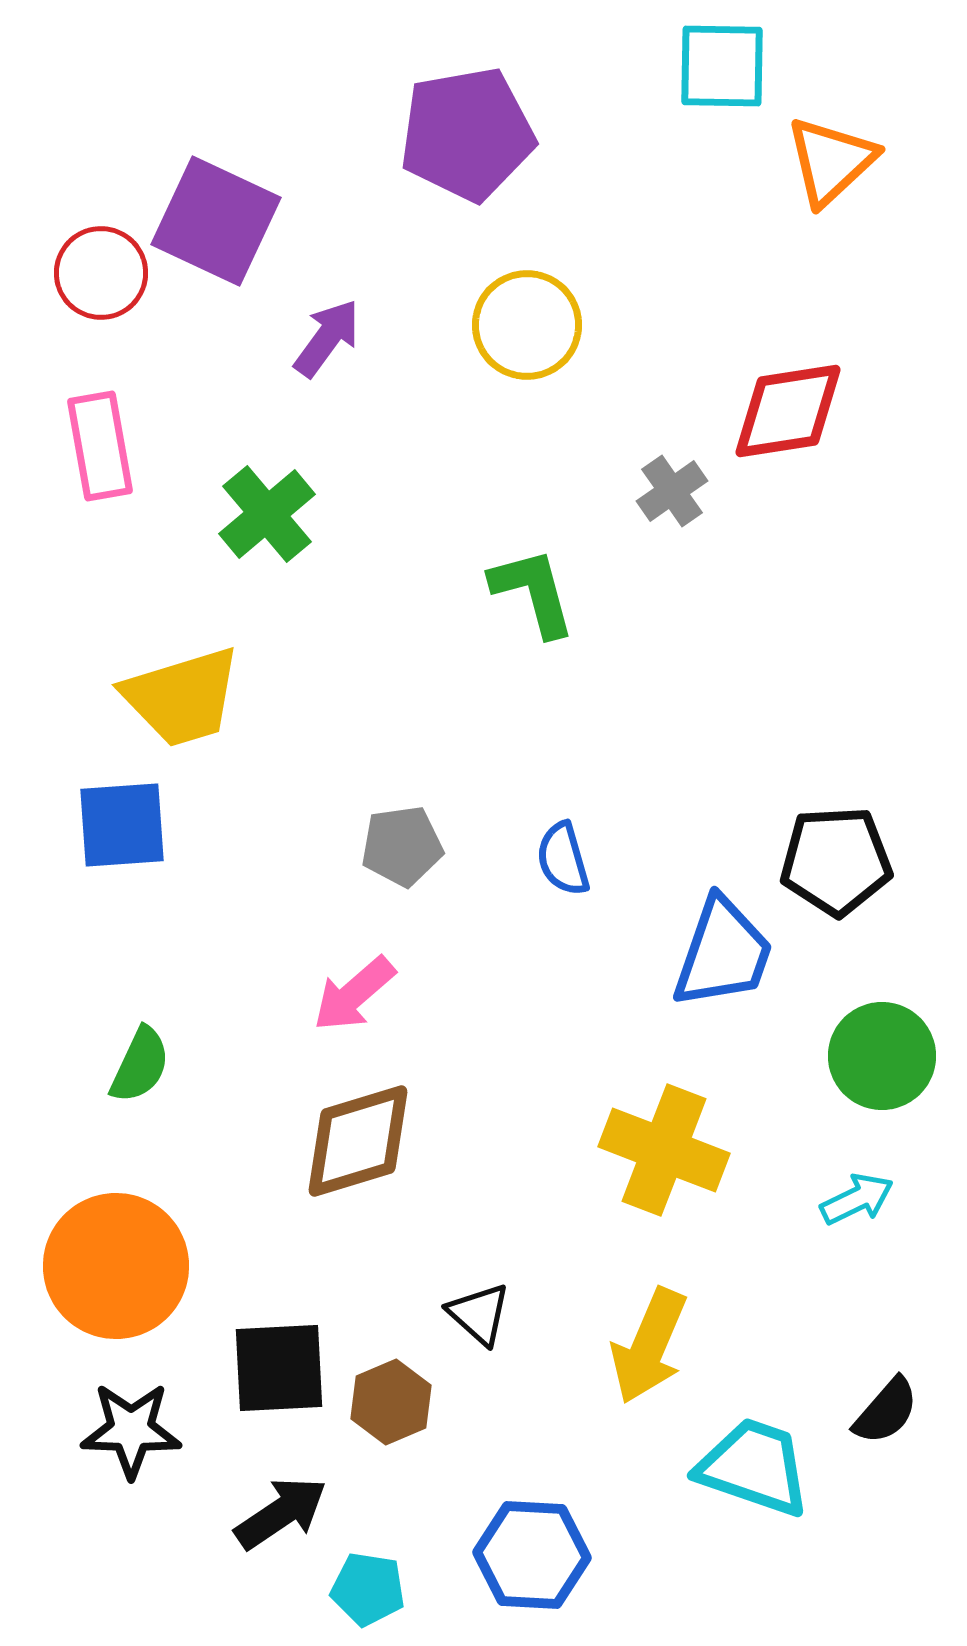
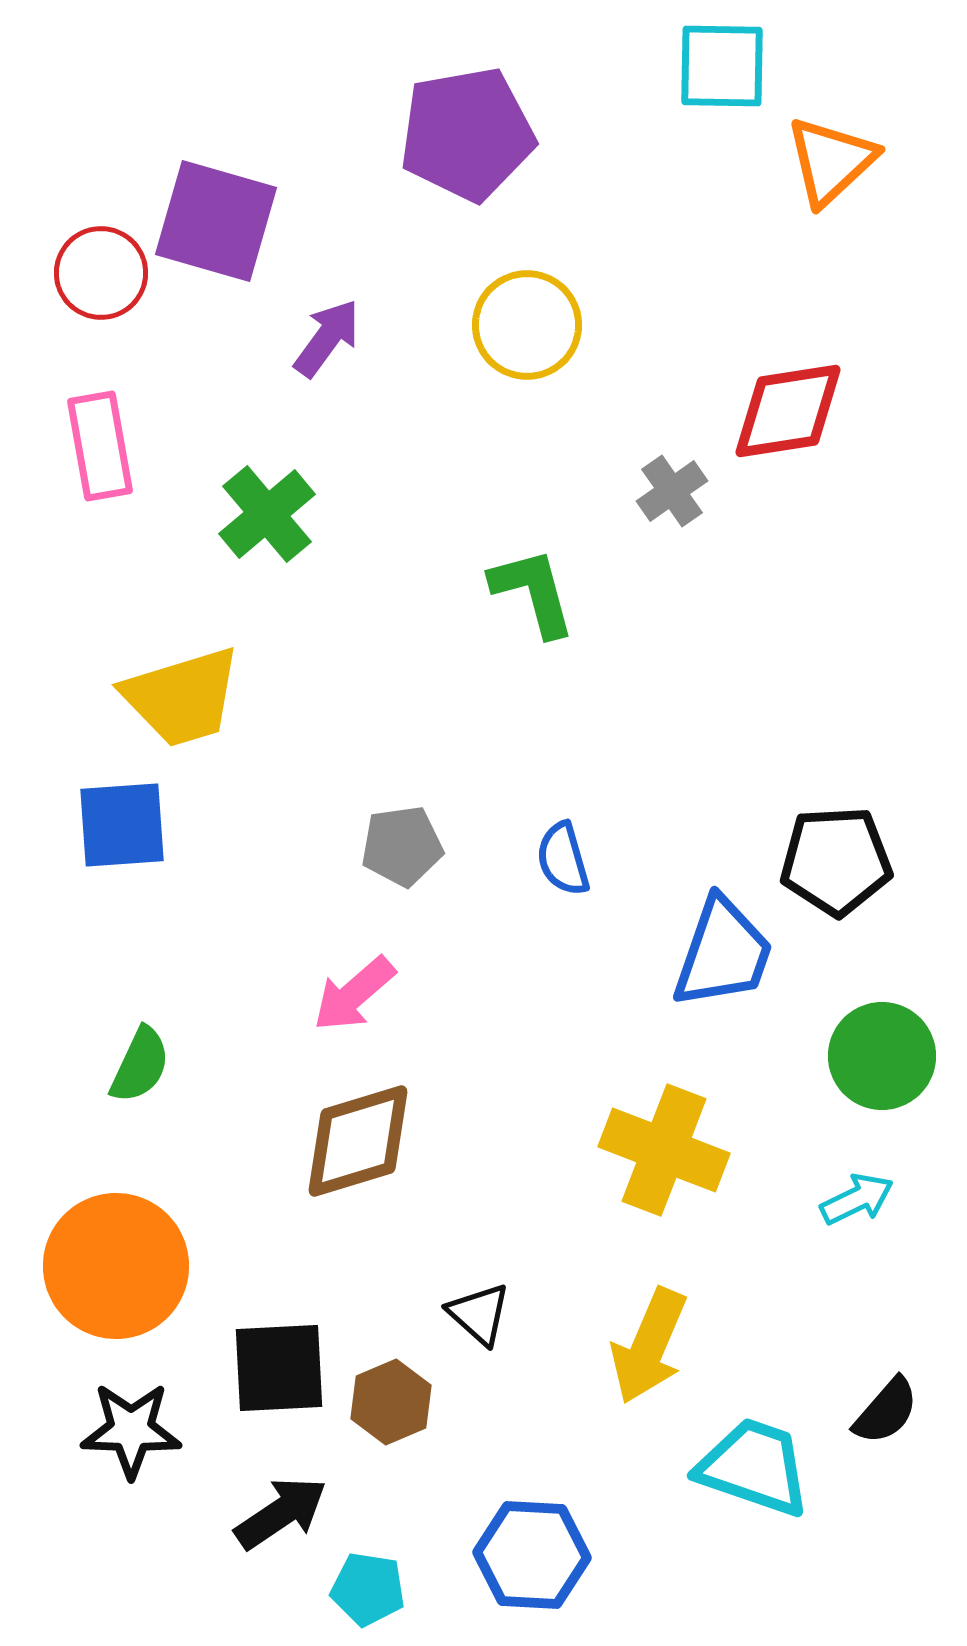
purple square: rotated 9 degrees counterclockwise
